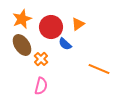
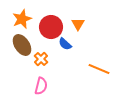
orange triangle: rotated 24 degrees counterclockwise
